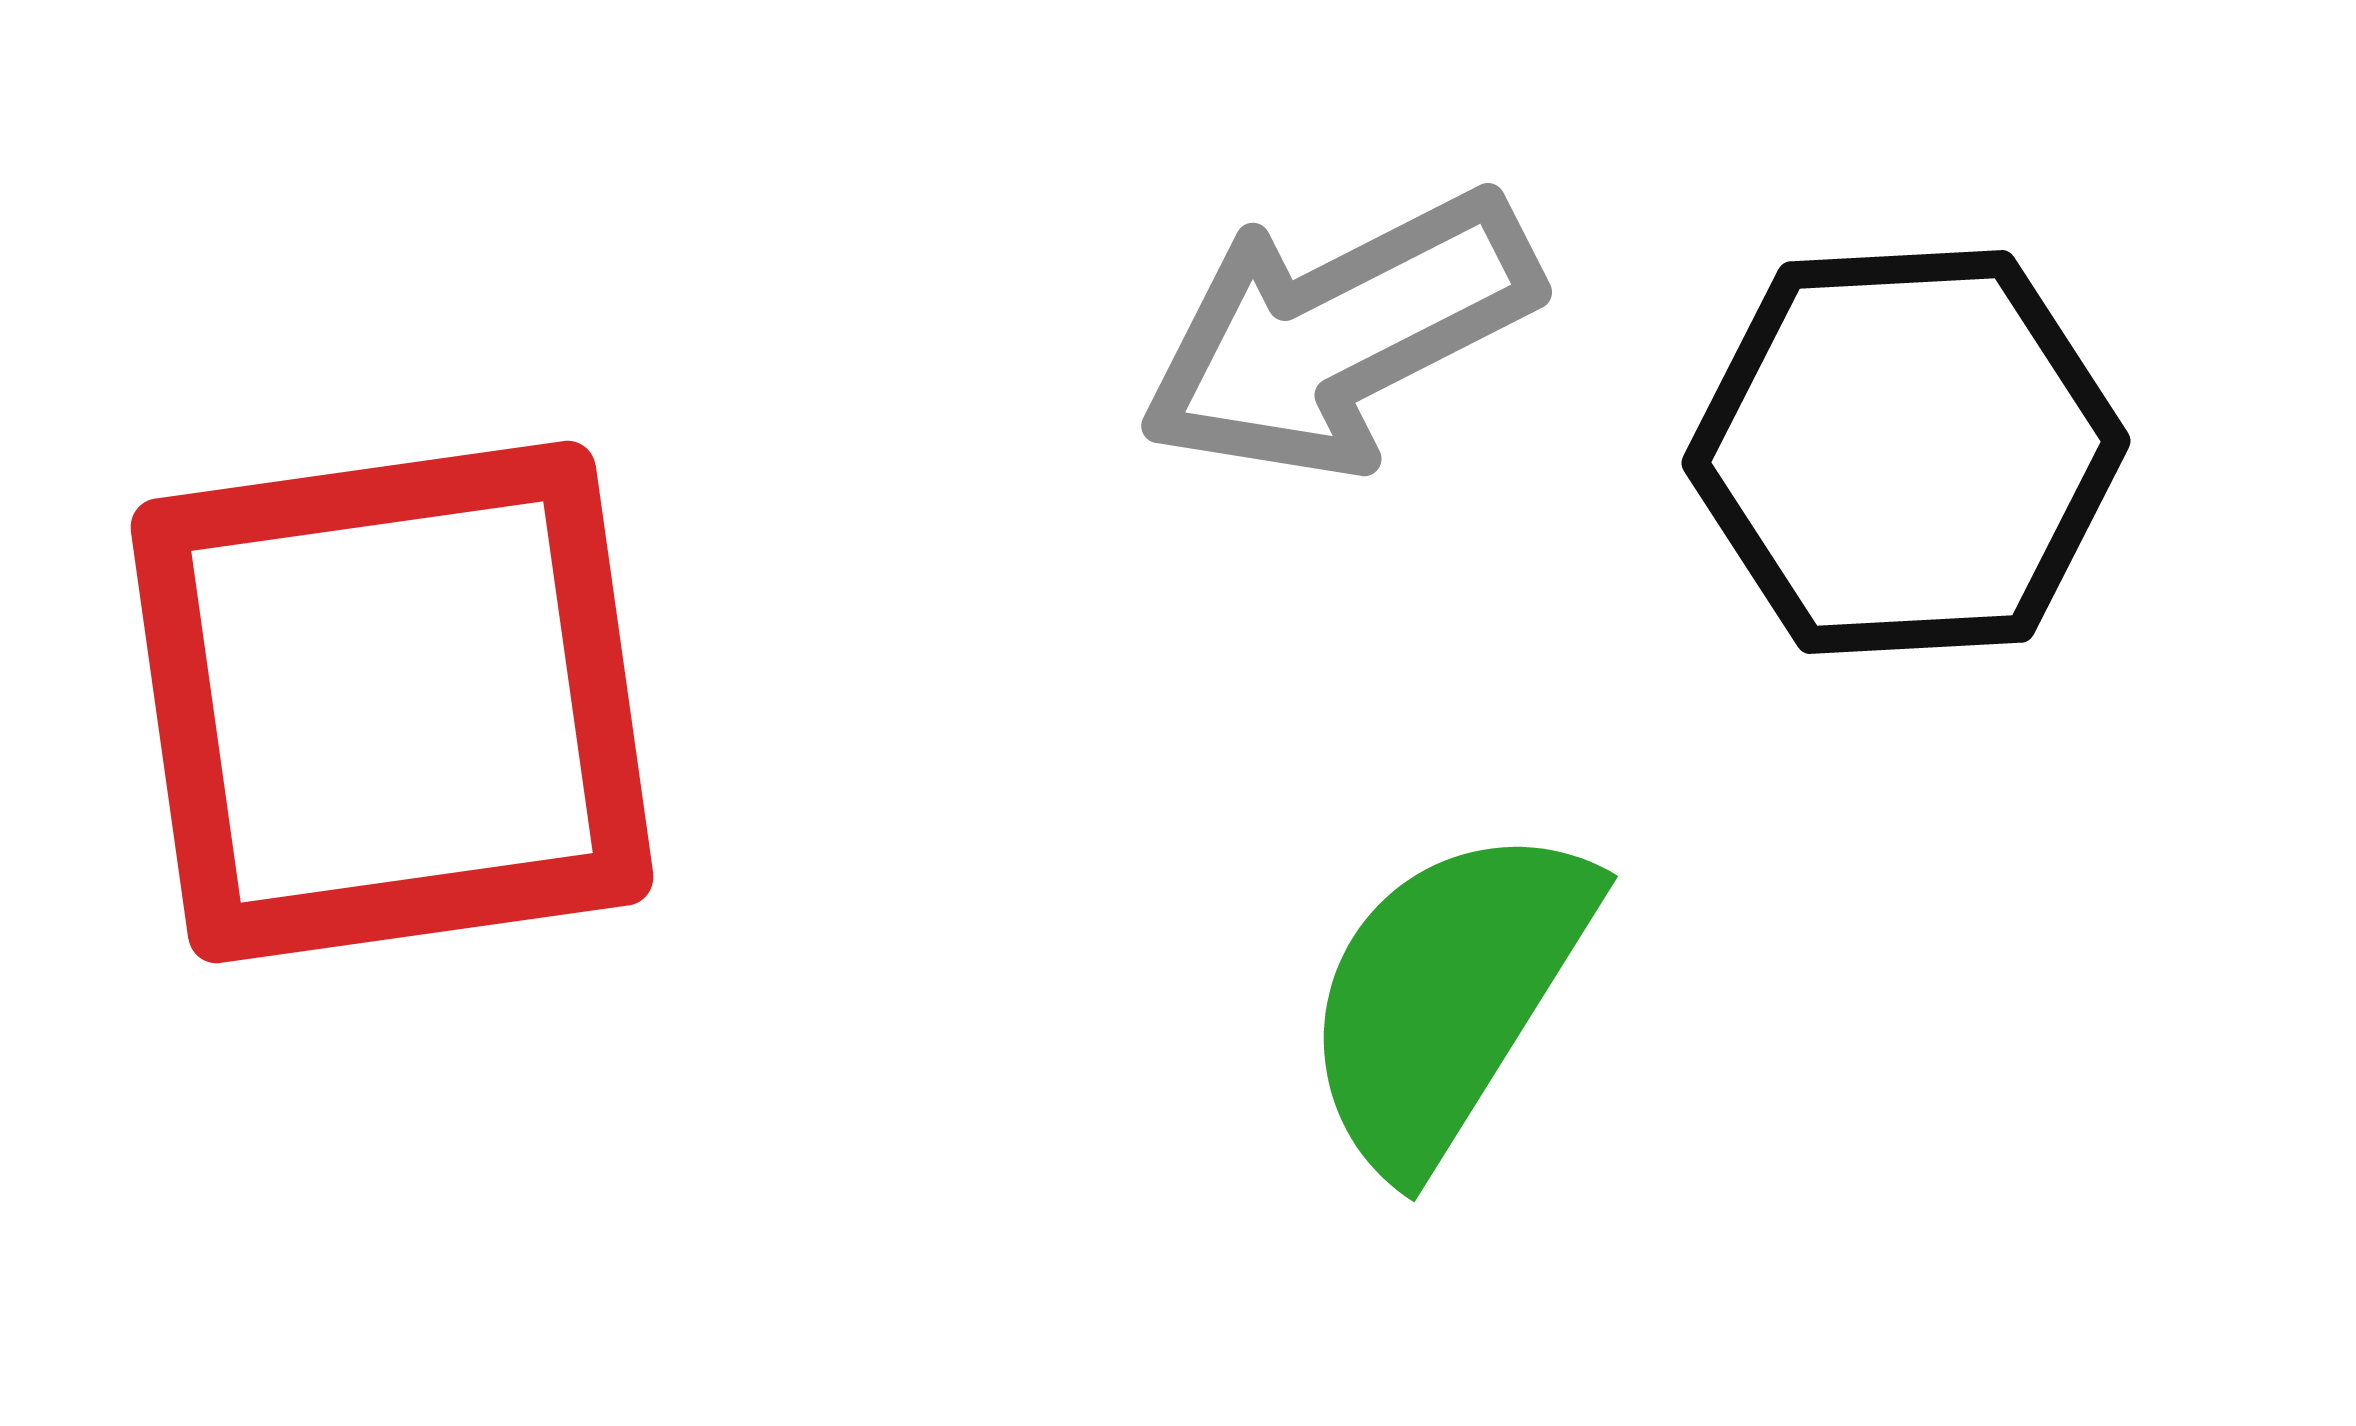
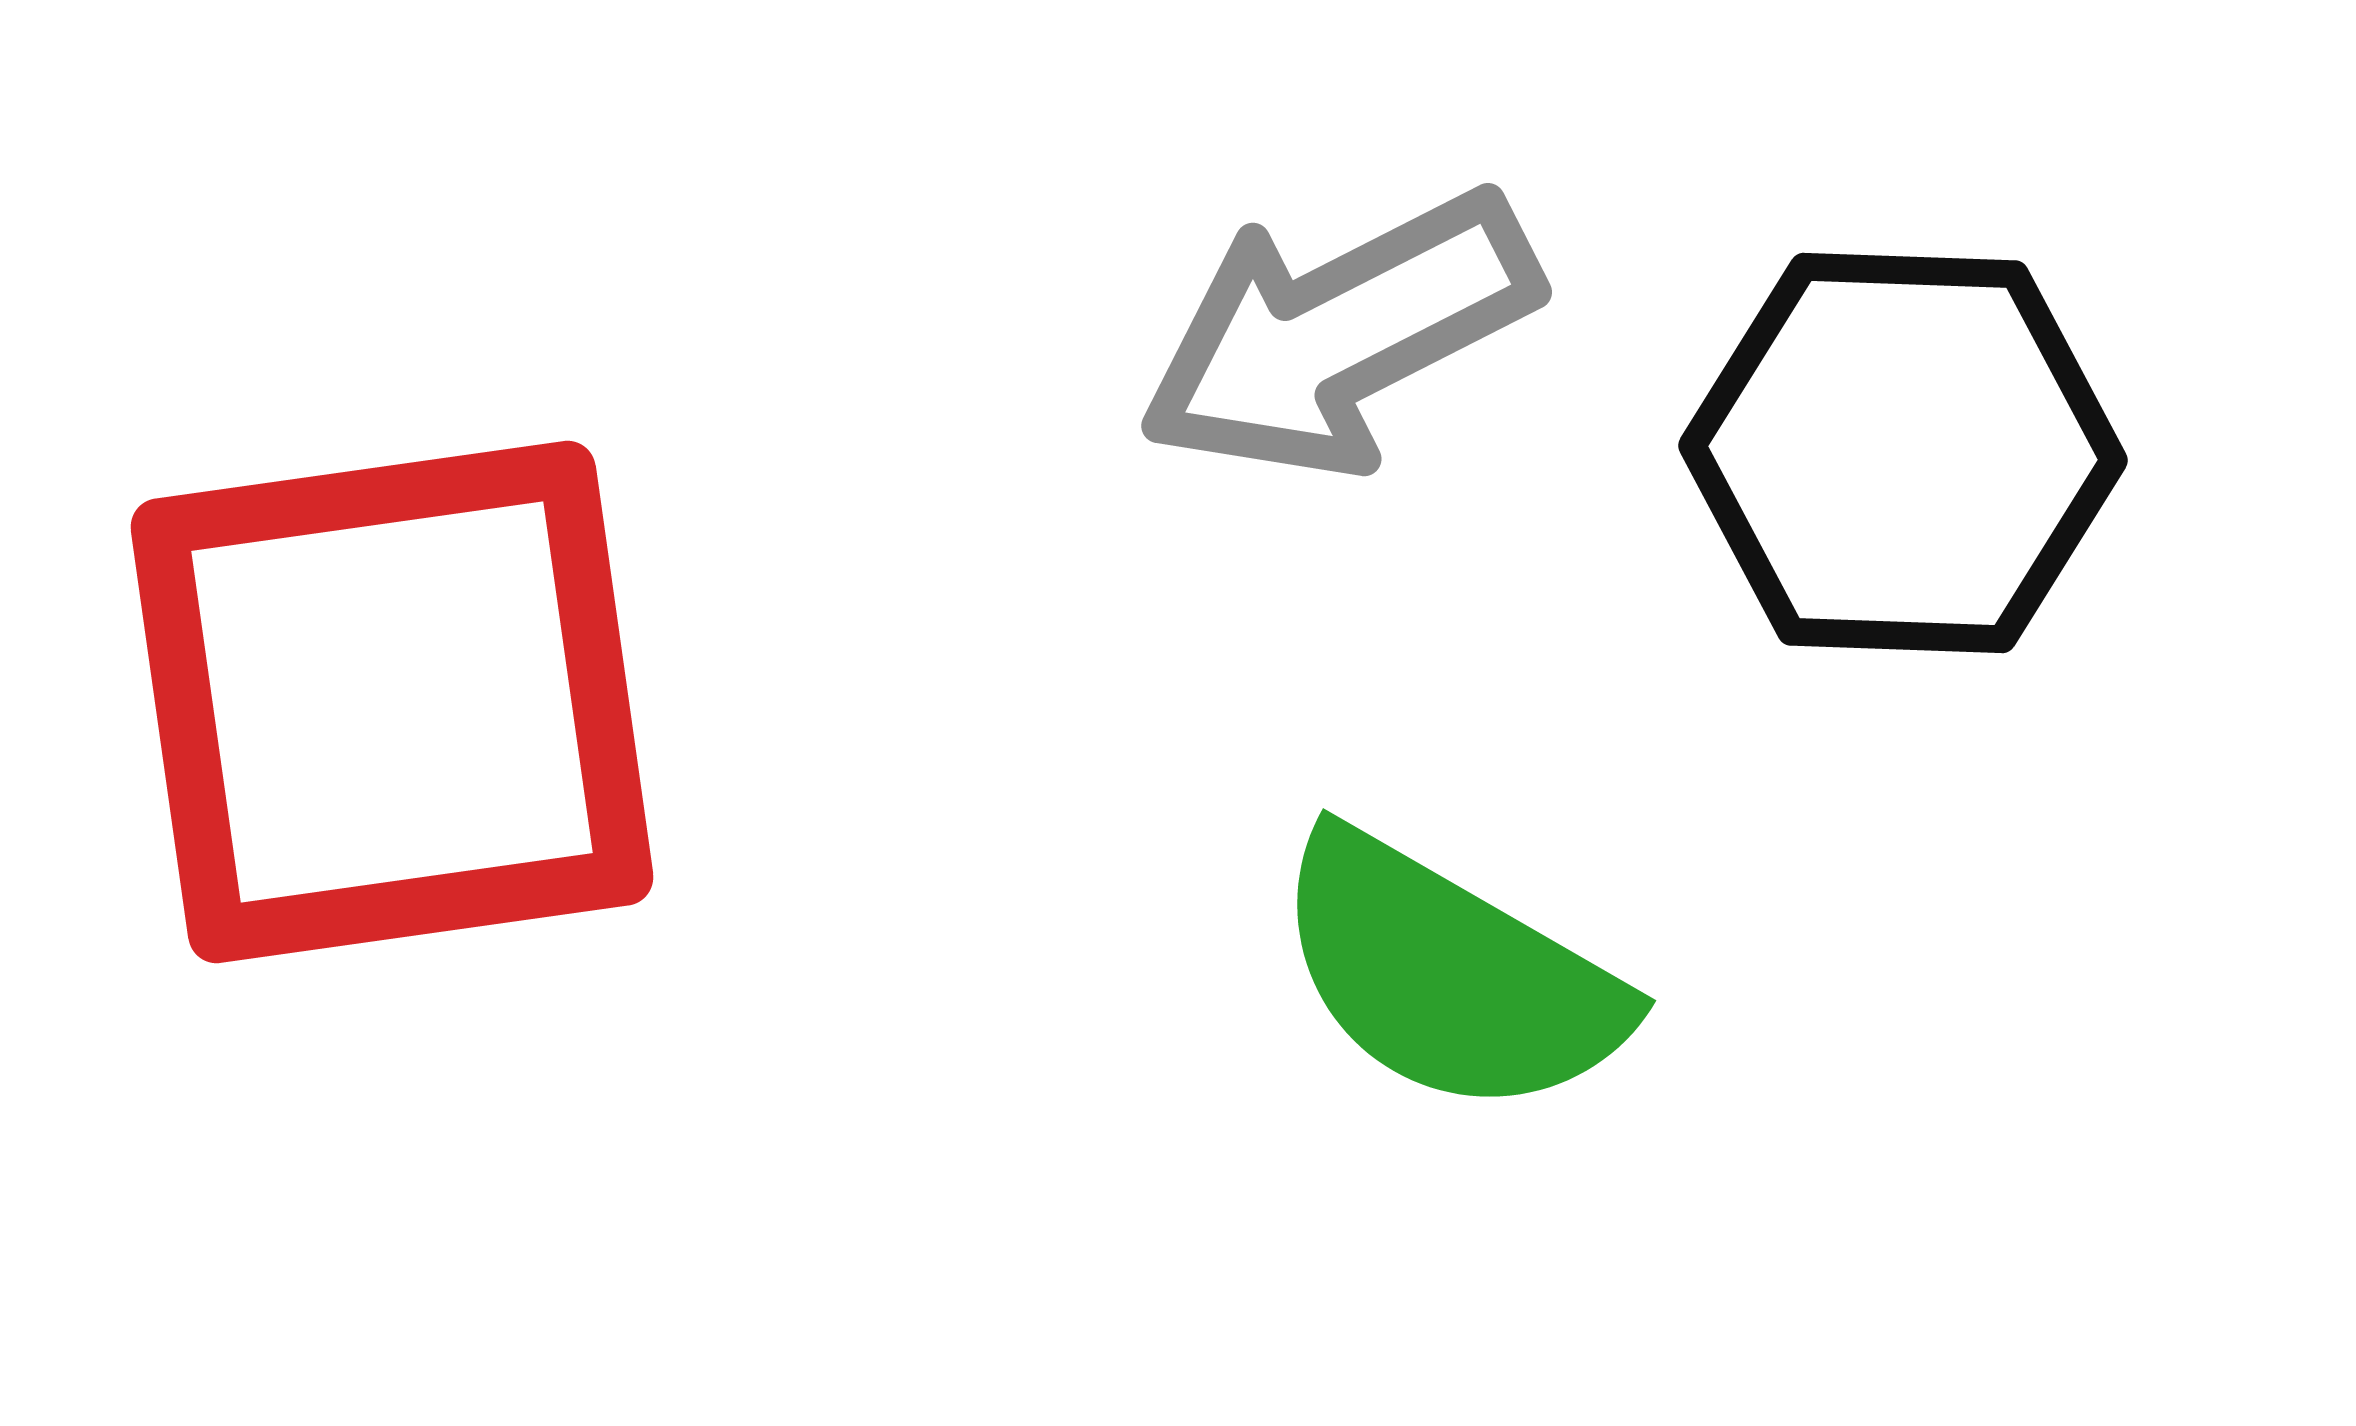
black hexagon: moved 3 px left, 1 px down; rotated 5 degrees clockwise
green semicircle: moved 2 px right, 21 px up; rotated 92 degrees counterclockwise
